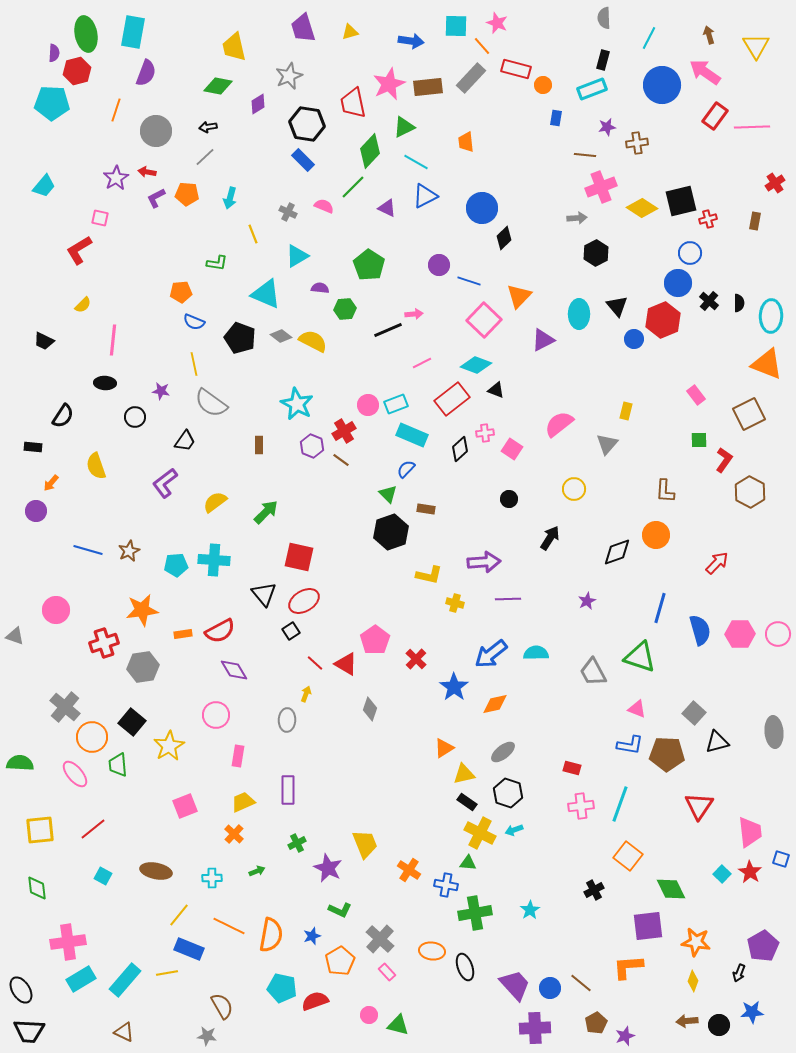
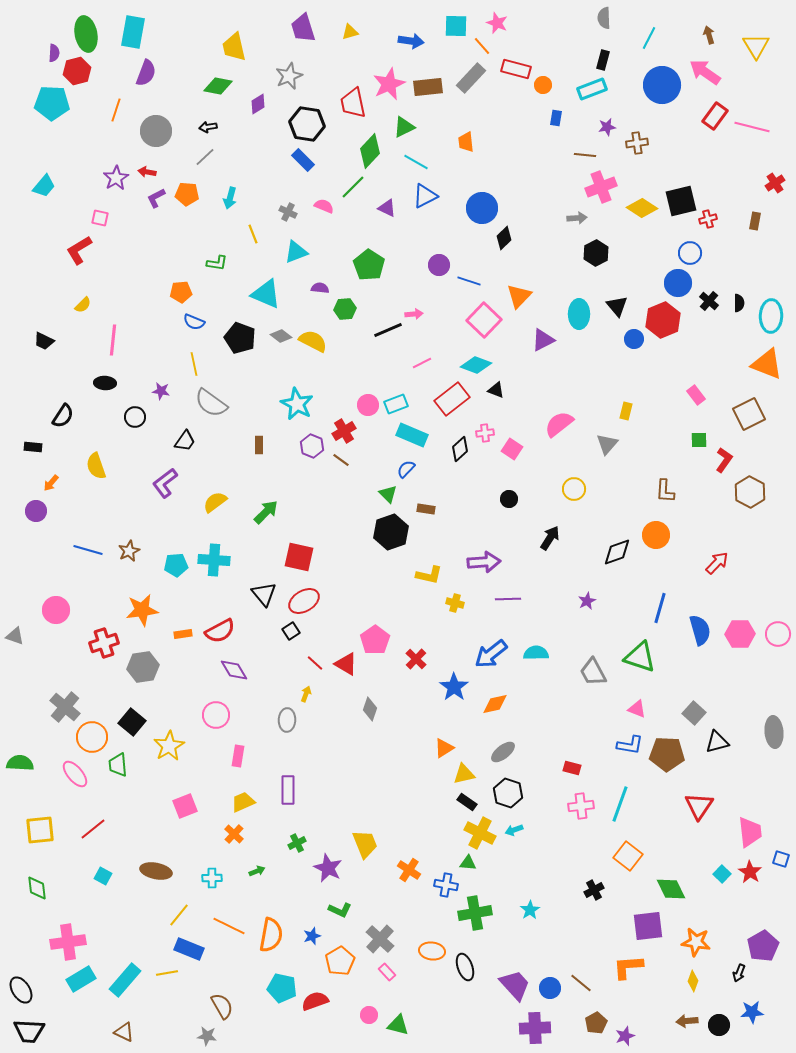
pink line at (752, 127): rotated 16 degrees clockwise
cyan triangle at (297, 256): moved 1 px left, 4 px up; rotated 10 degrees clockwise
